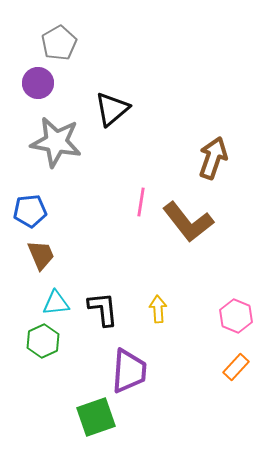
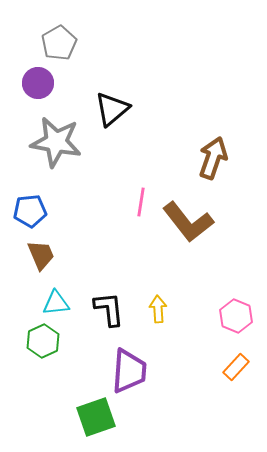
black L-shape: moved 6 px right
